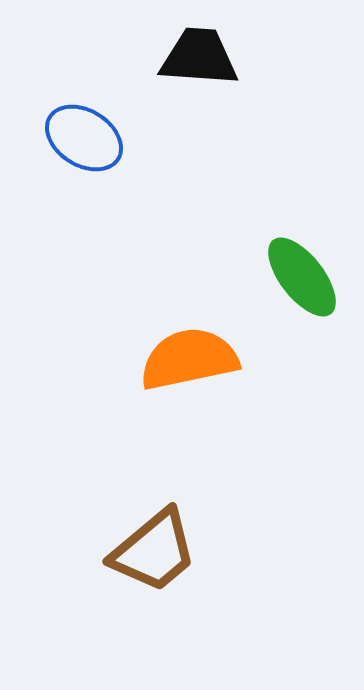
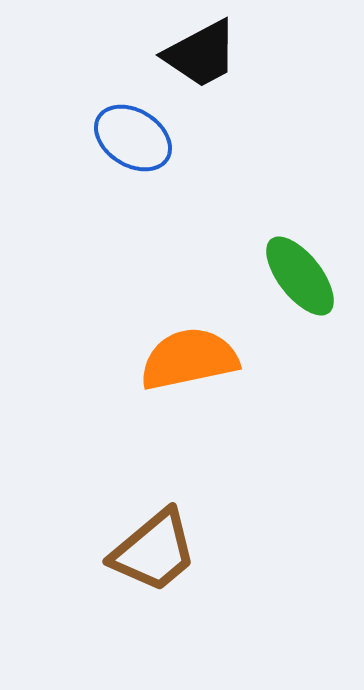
black trapezoid: moved 2 px right, 3 px up; rotated 148 degrees clockwise
blue ellipse: moved 49 px right
green ellipse: moved 2 px left, 1 px up
